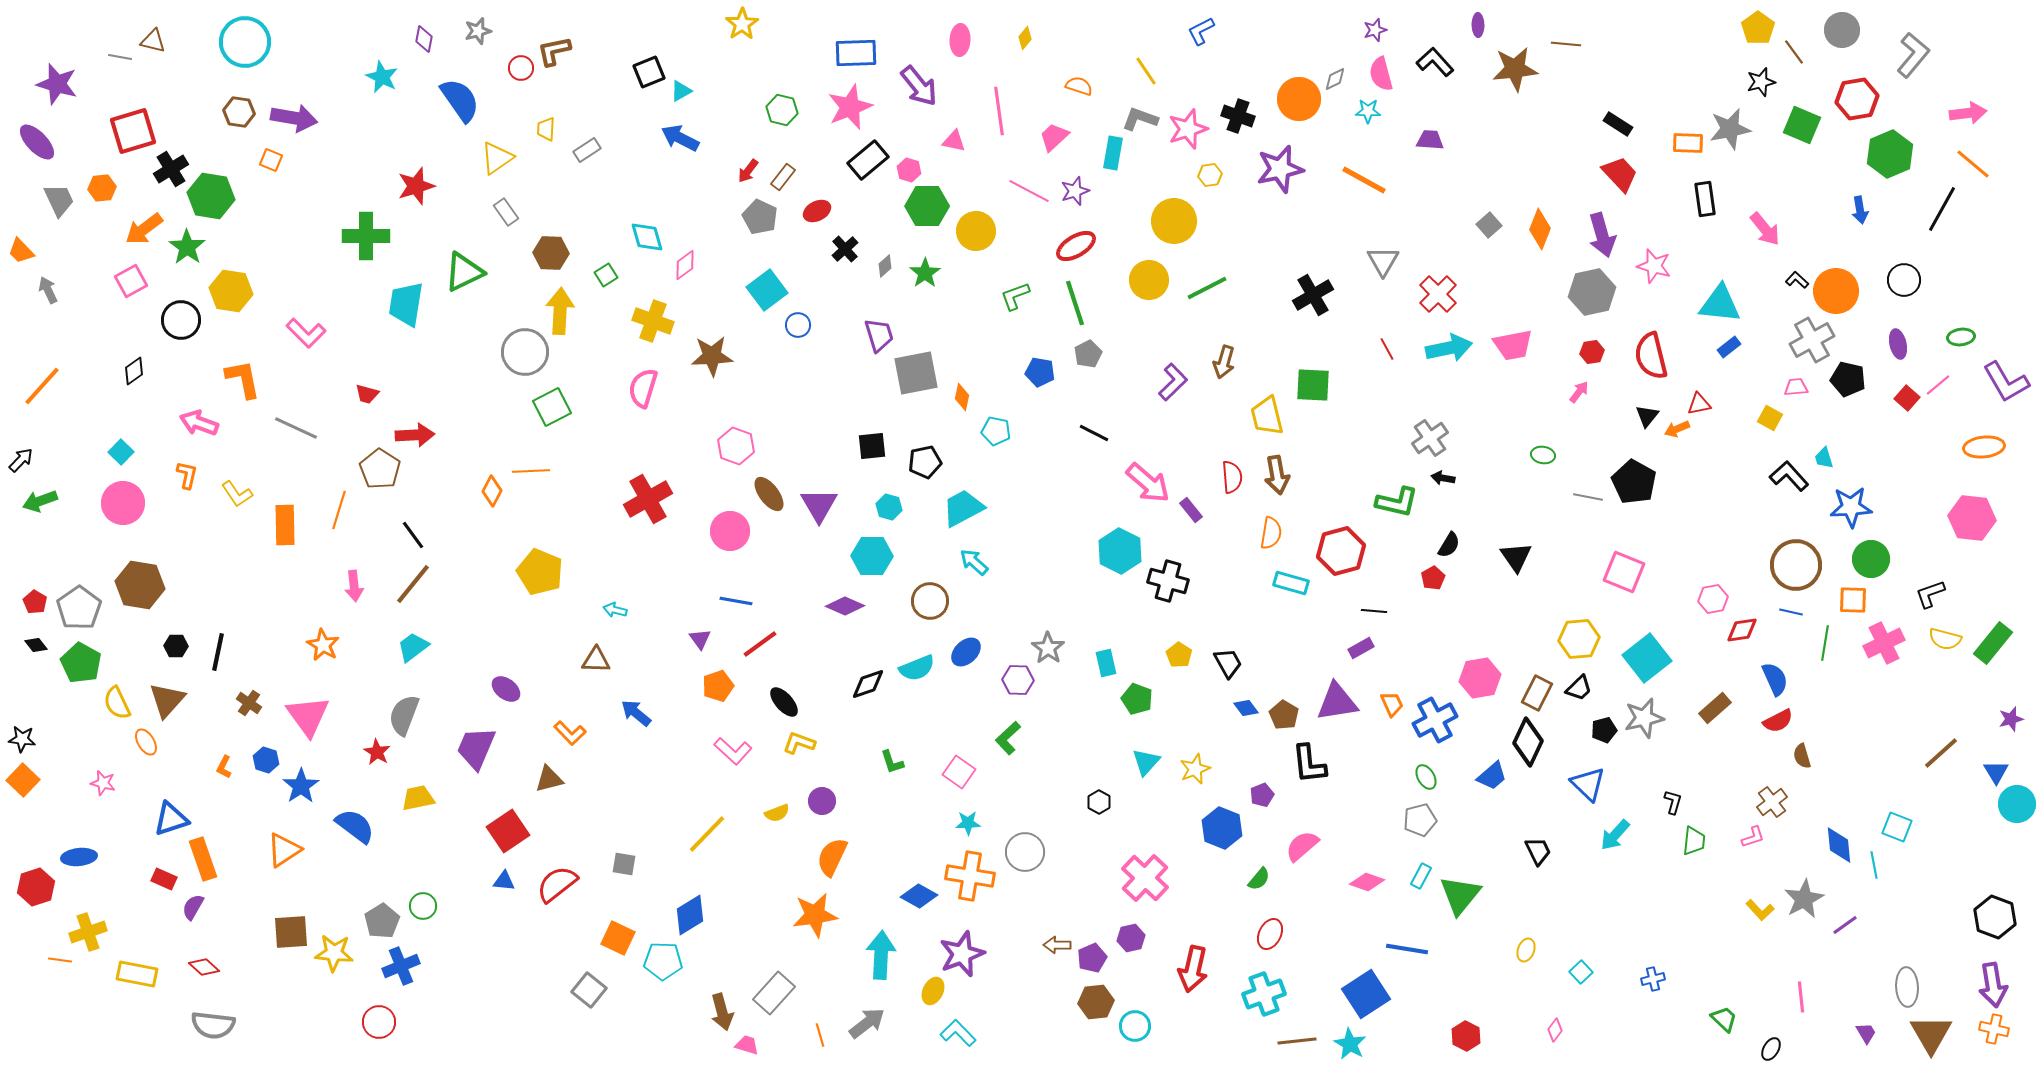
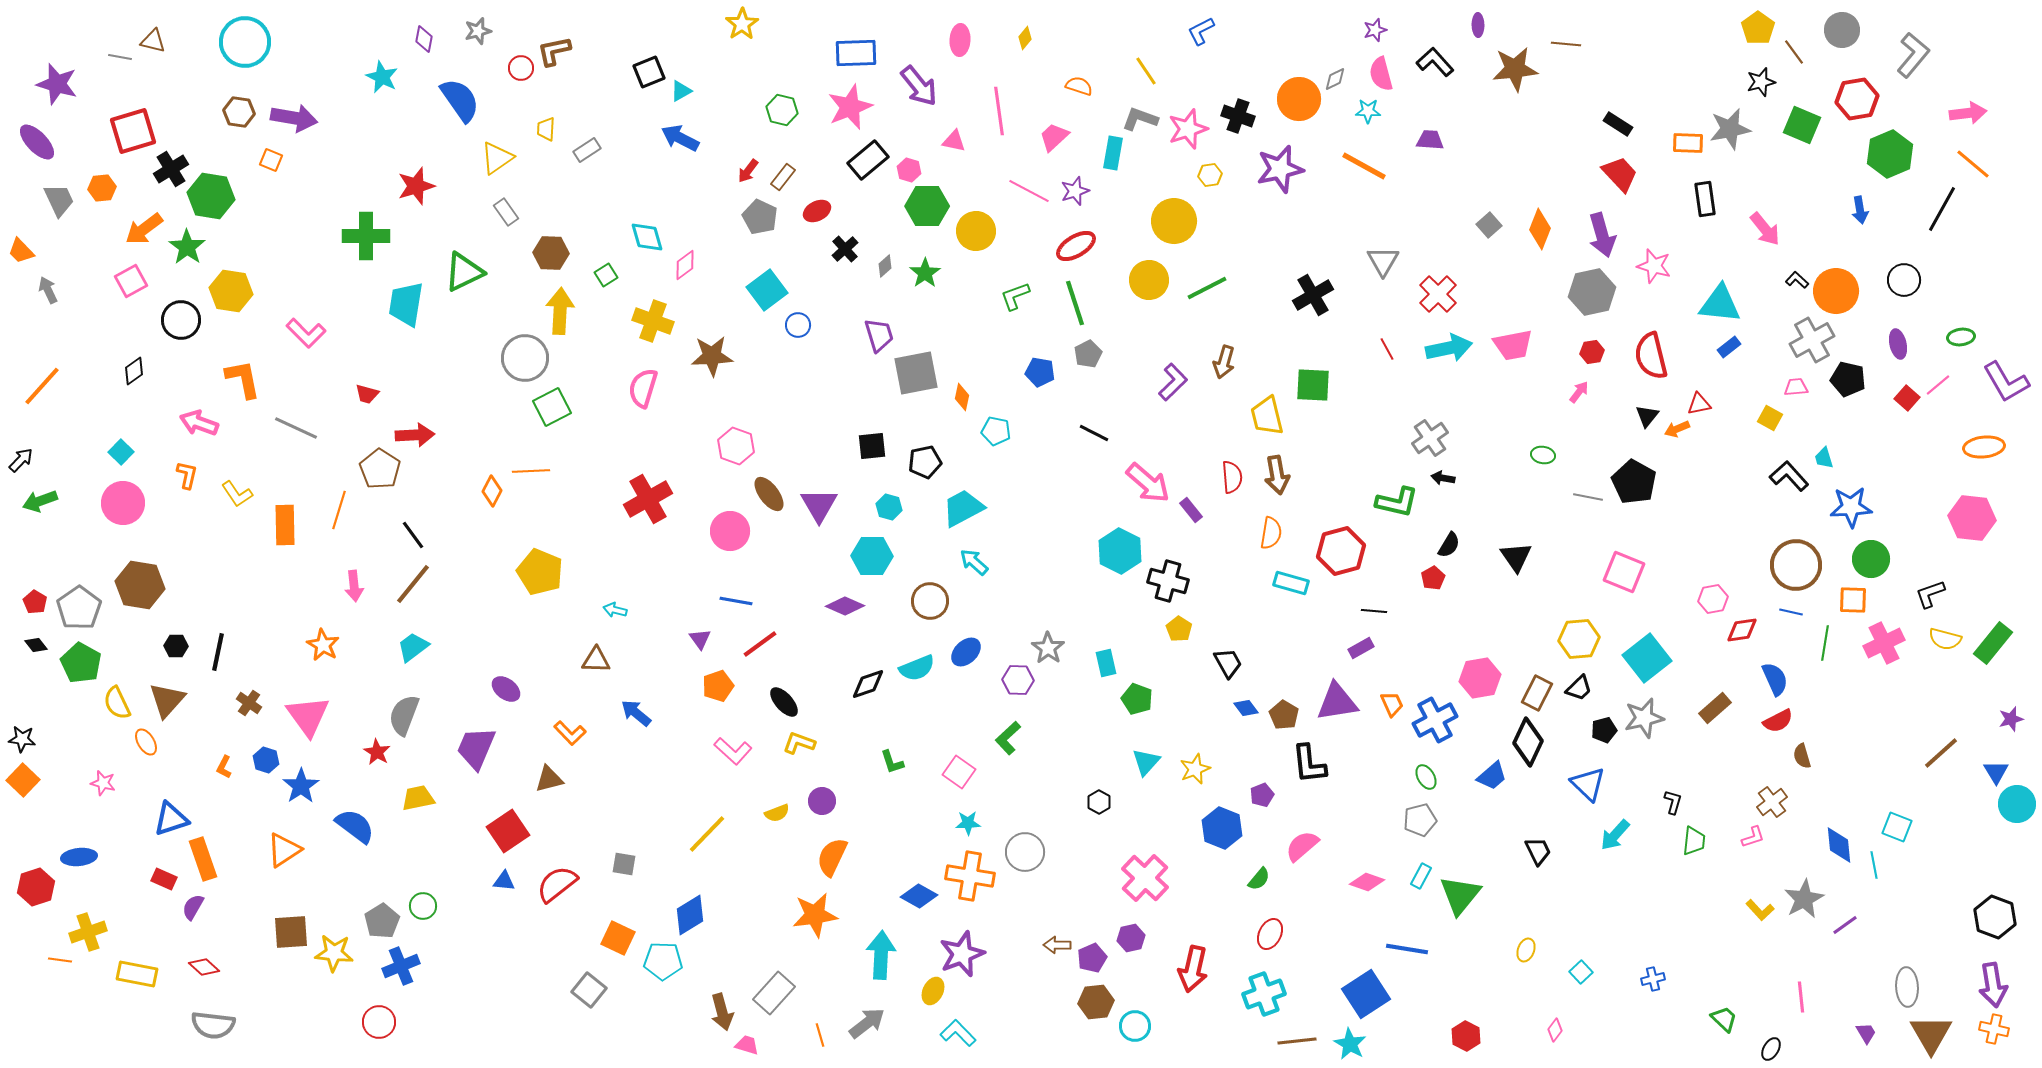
orange line at (1364, 180): moved 14 px up
gray circle at (525, 352): moved 6 px down
yellow pentagon at (1179, 655): moved 26 px up
